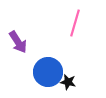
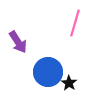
black star: moved 1 px right, 1 px down; rotated 21 degrees clockwise
